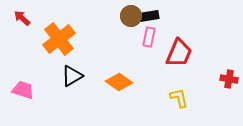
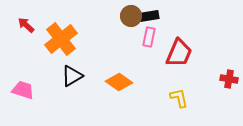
red arrow: moved 4 px right, 7 px down
orange cross: moved 2 px right
